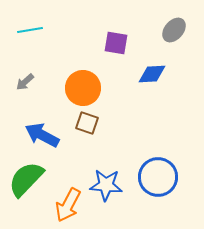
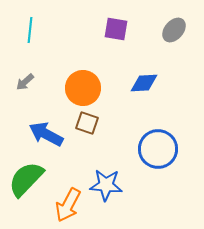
cyan line: rotated 75 degrees counterclockwise
purple square: moved 14 px up
blue diamond: moved 8 px left, 9 px down
blue arrow: moved 4 px right, 1 px up
blue circle: moved 28 px up
